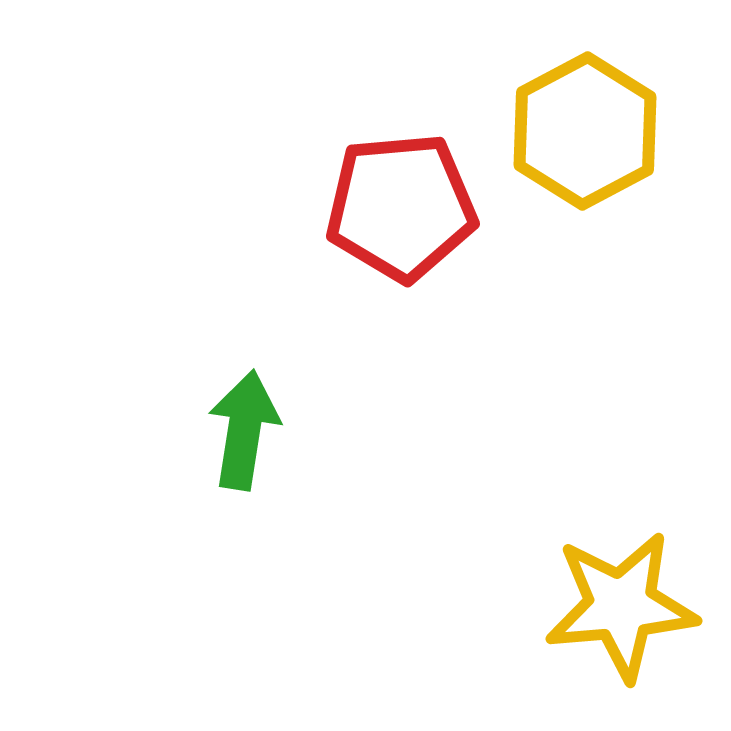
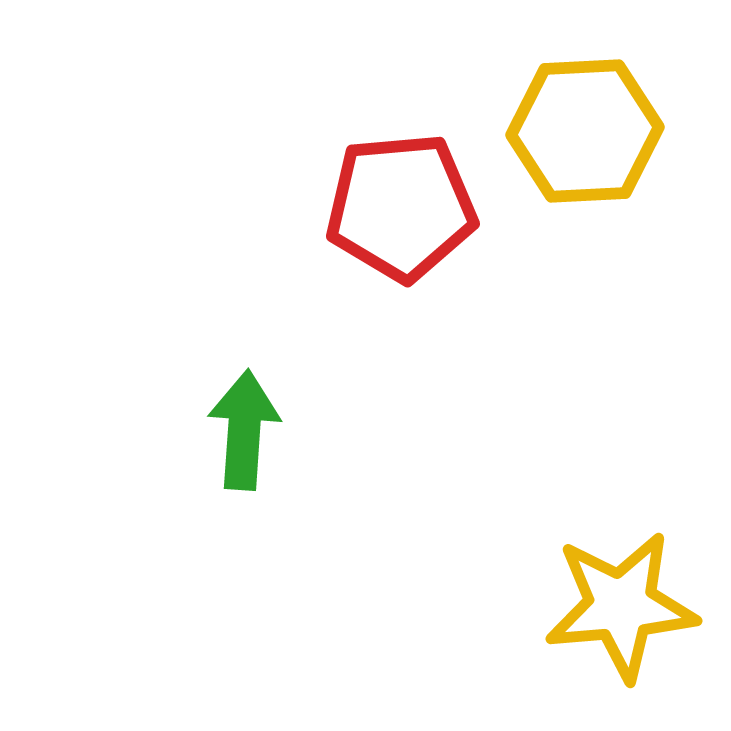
yellow hexagon: rotated 25 degrees clockwise
green arrow: rotated 5 degrees counterclockwise
